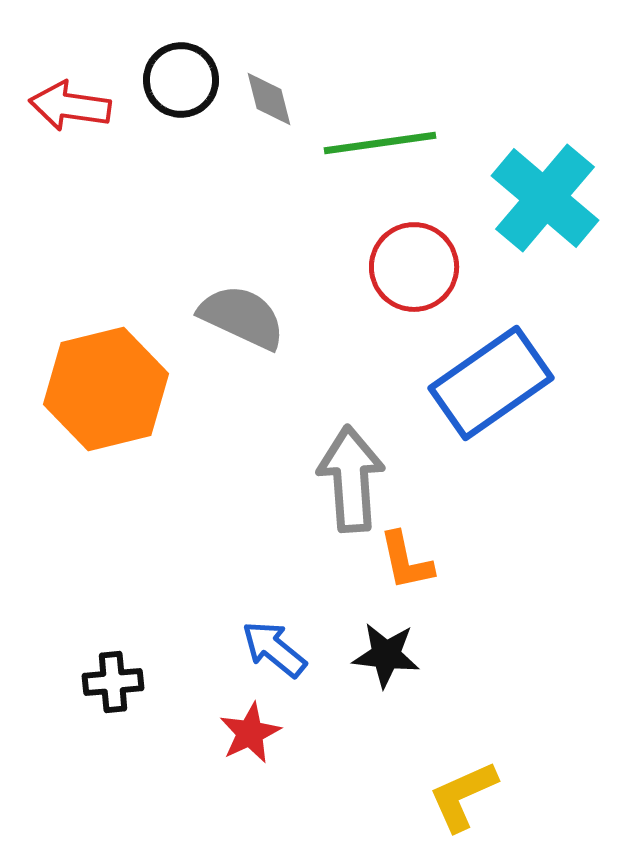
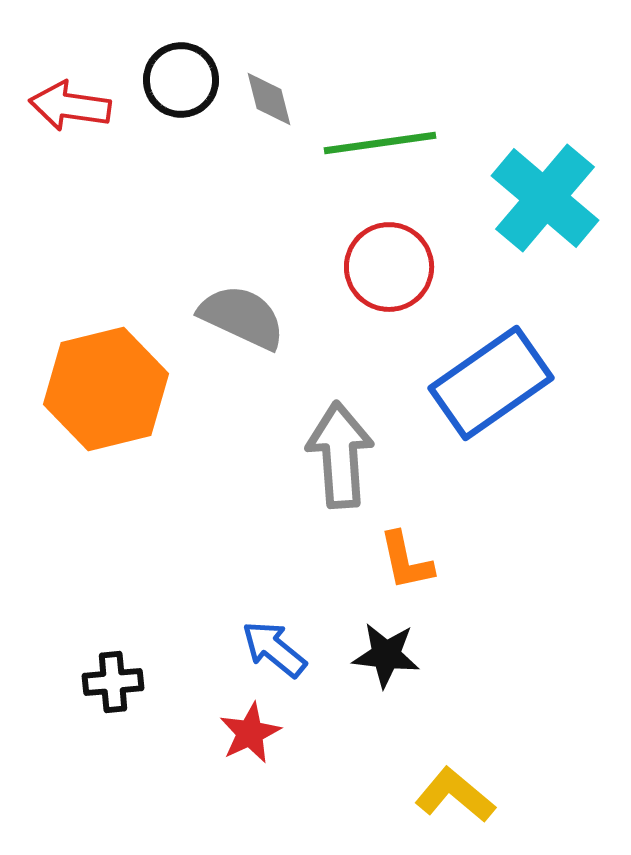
red circle: moved 25 px left
gray arrow: moved 11 px left, 24 px up
yellow L-shape: moved 8 px left, 1 px up; rotated 64 degrees clockwise
